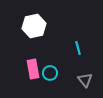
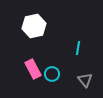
cyan line: rotated 24 degrees clockwise
pink rectangle: rotated 18 degrees counterclockwise
cyan circle: moved 2 px right, 1 px down
